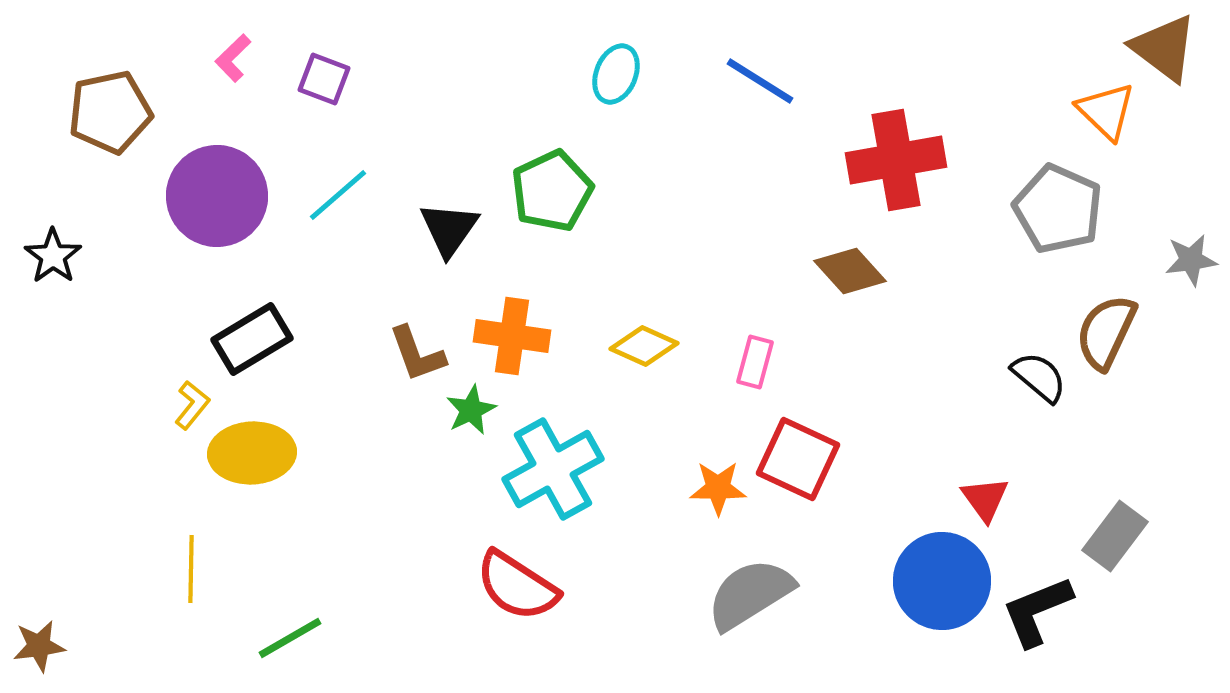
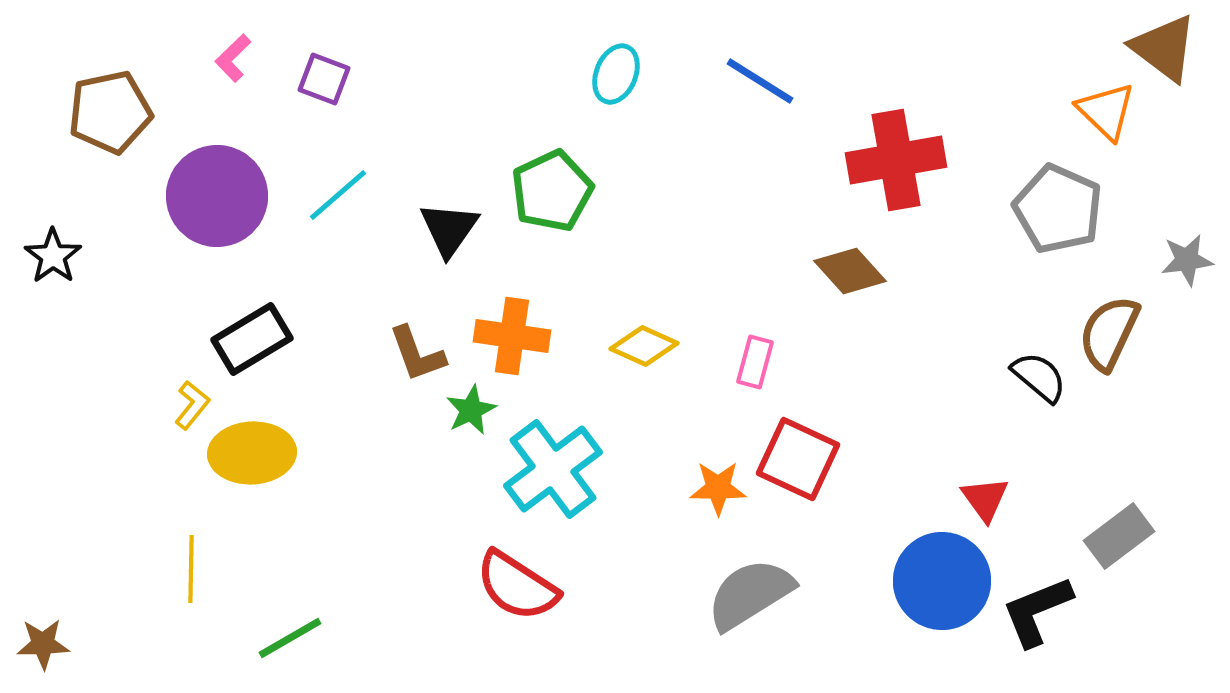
gray star: moved 4 px left
brown semicircle: moved 3 px right, 1 px down
cyan cross: rotated 8 degrees counterclockwise
gray rectangle: moved 4 px right; rotated 16 degrees clockwise
brown star: moved 4 px right, 2 px up; rotated 6 degrees clockwise
